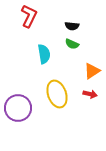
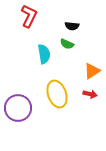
green semicircle: moved 5 px left
